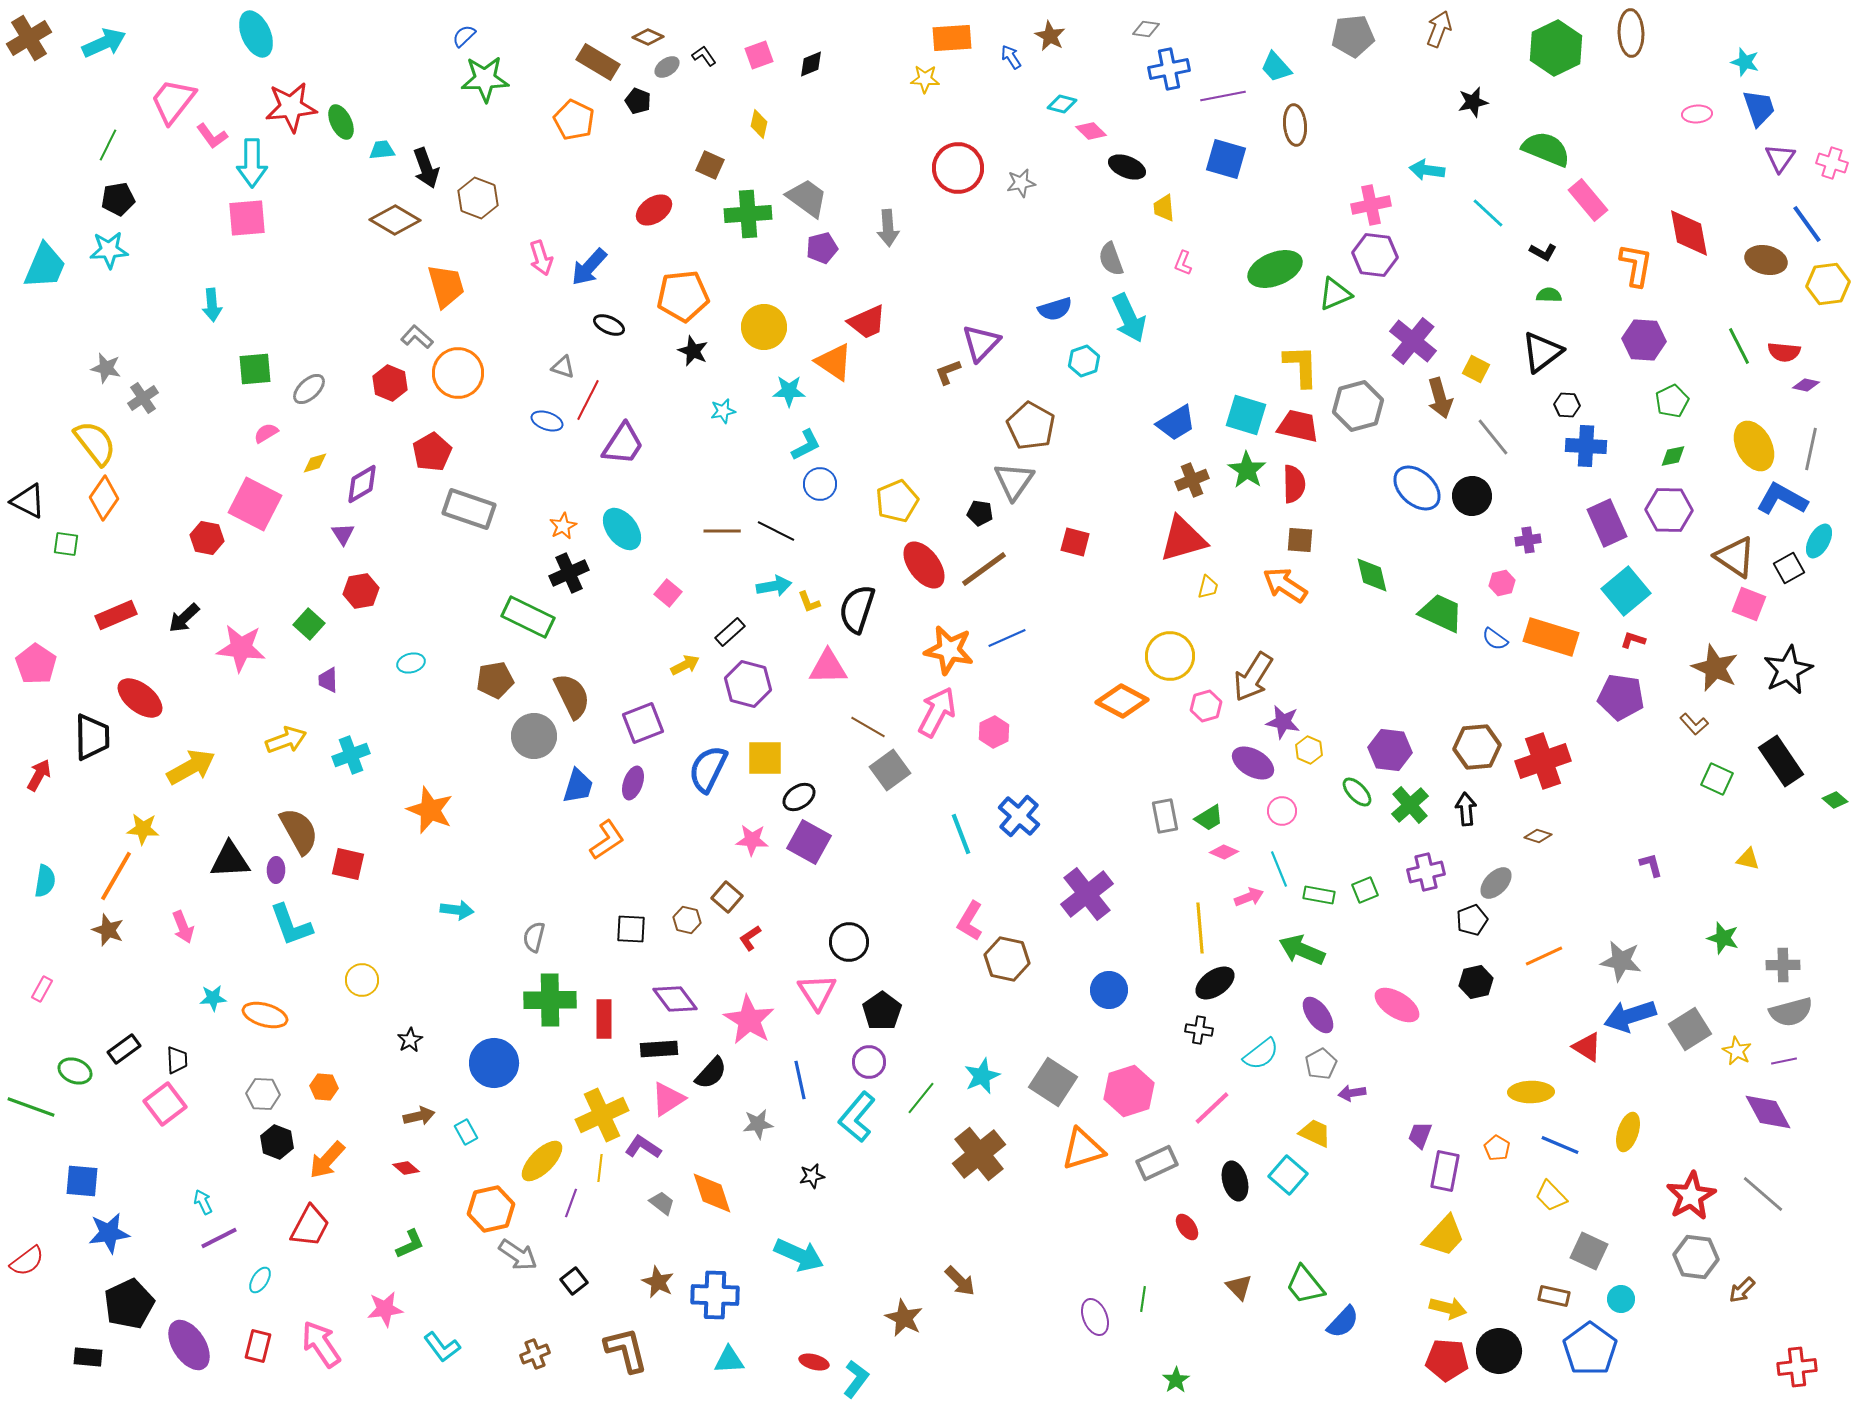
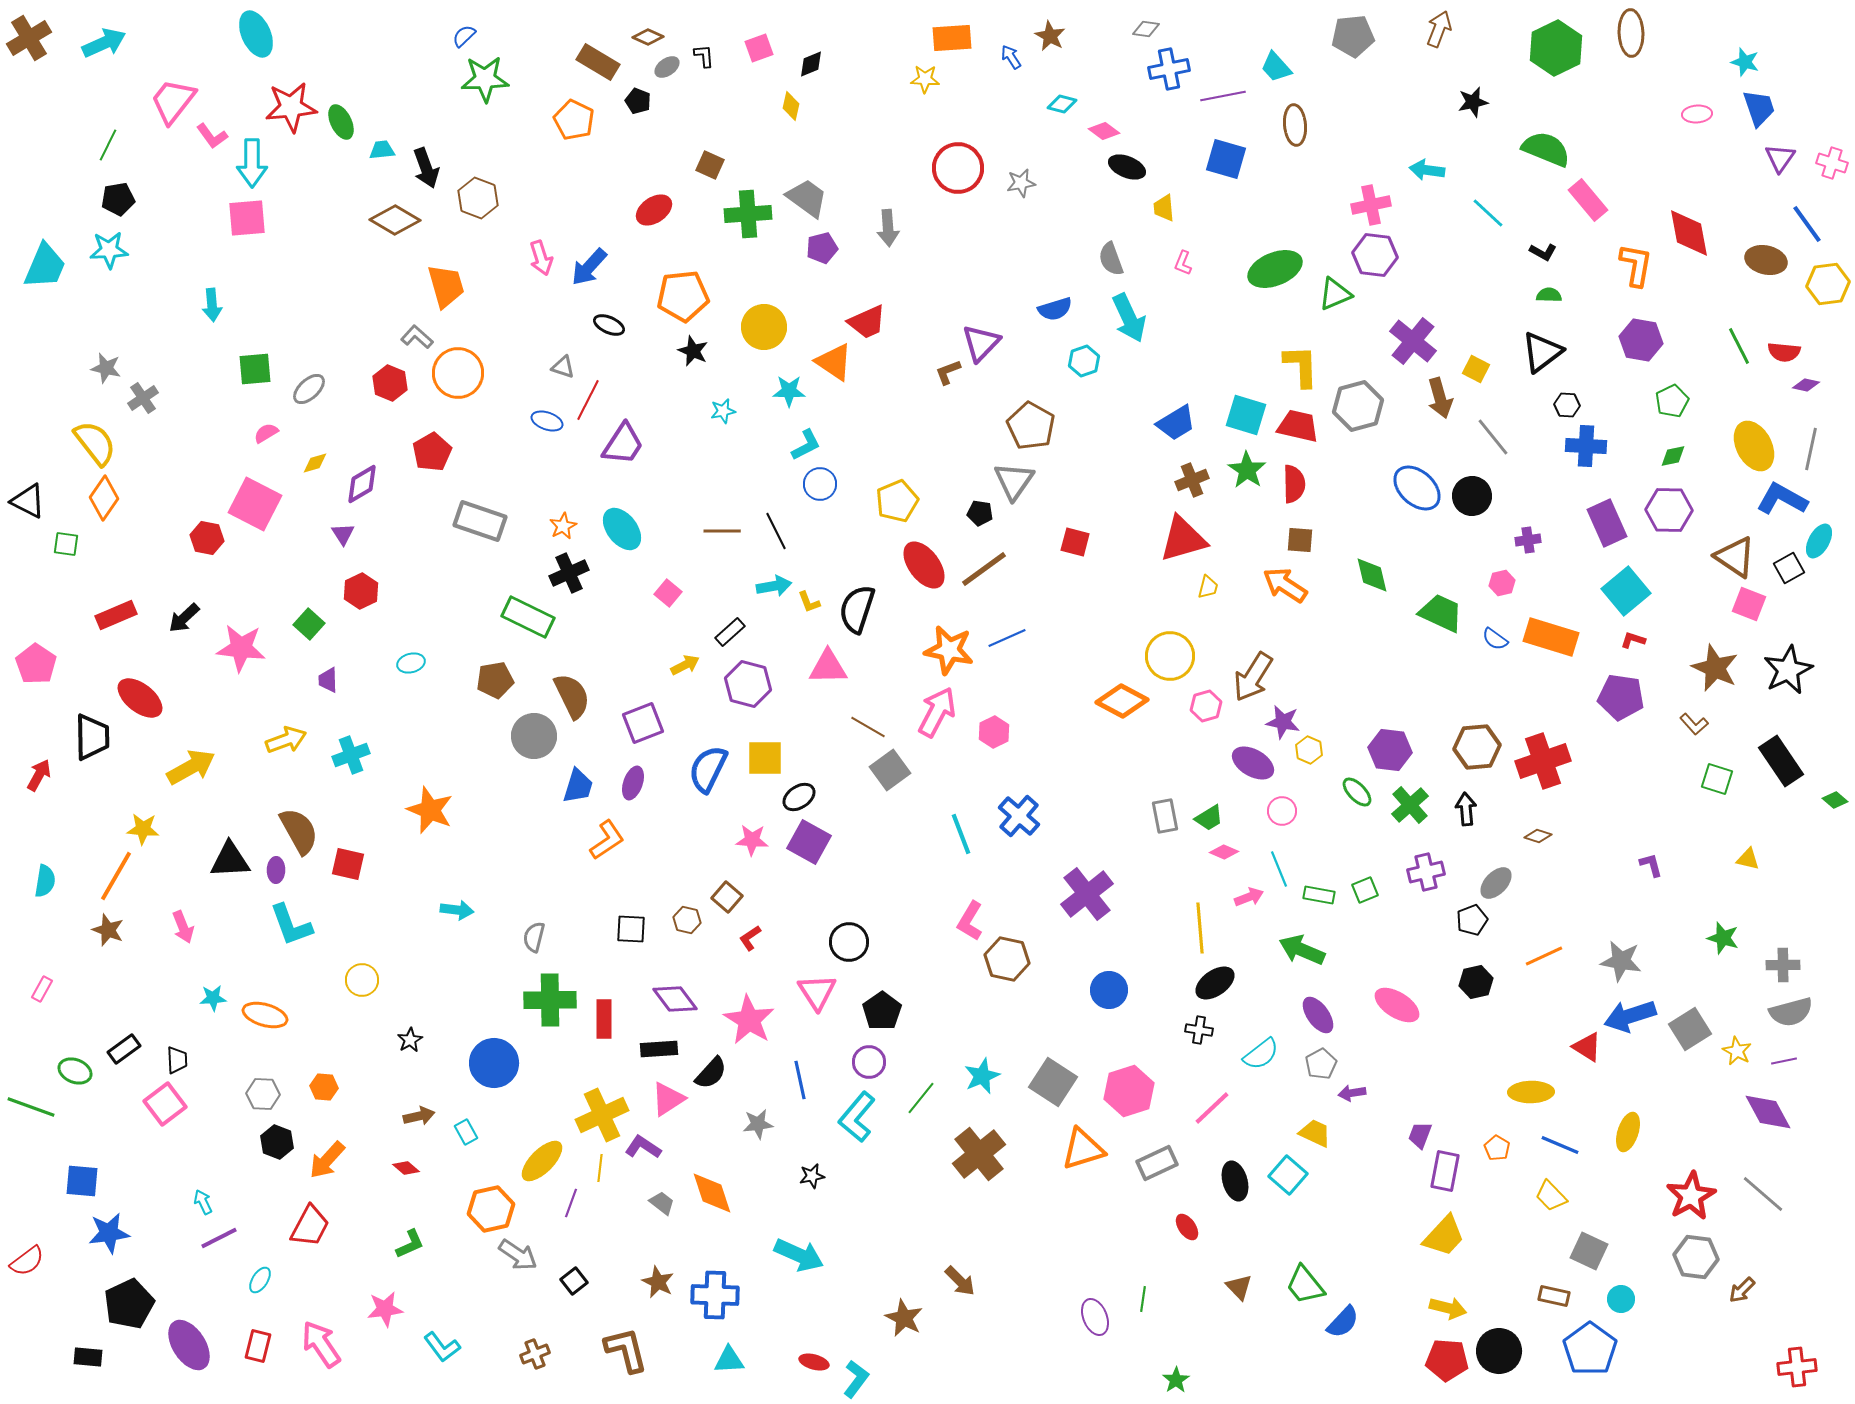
pink square at (759, 55): moved 7 px up
black L-shape at (704, 56): rotated 30 degrees clockwise
yellow diamond at (759, 124): moved 32 px right, 18 px up
pink diamond at (1091, 131): moved 13 px right; rotated 8 degrees counterclockwise
purple hexagon at (1644, 340): moved 3 px left; rotated 6 degrees clockwise
gray rectangle at (469, 509): moved 11 px right, 12 px down
black line at (776, 531): rotated 36 degrees clockwise
red hexagon at (361, 591): rotated 16 degrees counterclockwise
green square at (1717, 779): rotated 8 degrees counterclockwise
